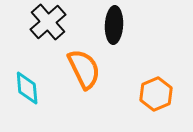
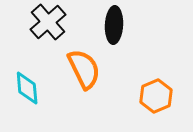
orange hexagon: moved 2 px down
